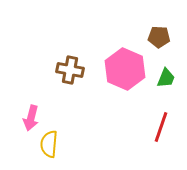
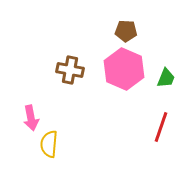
brown pentagon: moved 33 px left, 6 px up
pink hexagon: moved 1 px left
pink arrow: rotated 25 degrees counterclockwise
